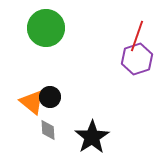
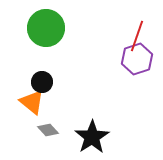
black circle: moved 8 px left, 15 px up
gray diamond: rotated 40 degrees counterclockwise
